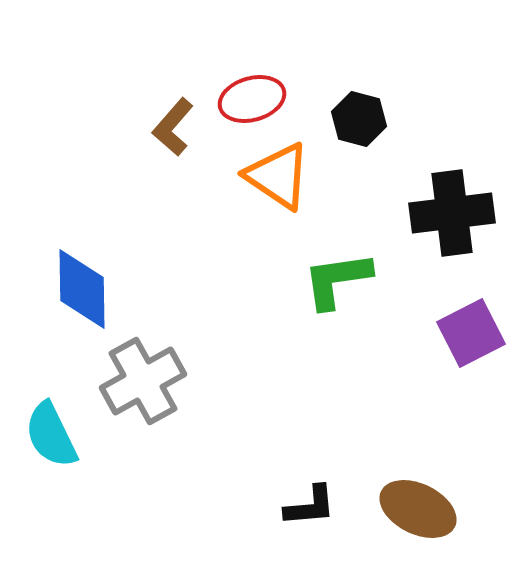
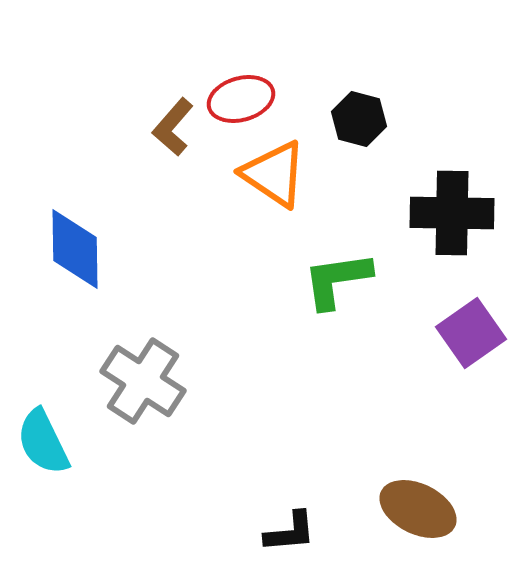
red ellipse: moved 11 px left
orange triangle: moved 4 px left, 2 px up
black cross: rotated 8 degrees clockwise
blue diamond: moved 7 px left, 40 px up
purple square: rotated 8 degrees counterclockwise
gray cross: rotated 28 degrees counterclockwise
cyan semicircle: moved 8 px left, 7 px down
black L-shape: moved 20 px left, 26 px down
